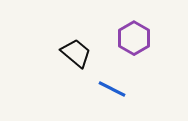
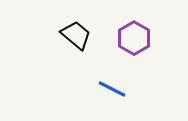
black trapezoid: moved 18 px up
